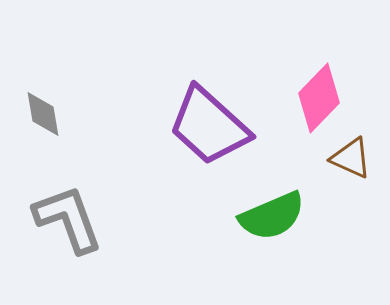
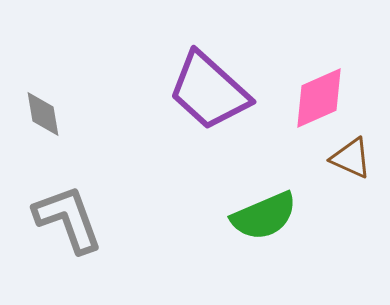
pink diamond: rotated 22 degrees clockwise
purple trapezoid: moved 35 px up
green semicircle: moved 8 px left
